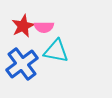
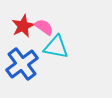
pink semicircle: rotated 144 degrees counterclockwise
cyan triangle: moved 4 px up
